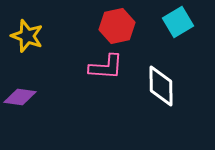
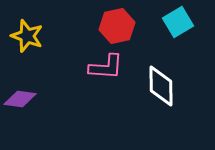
purple diamond: moved 2 px down
